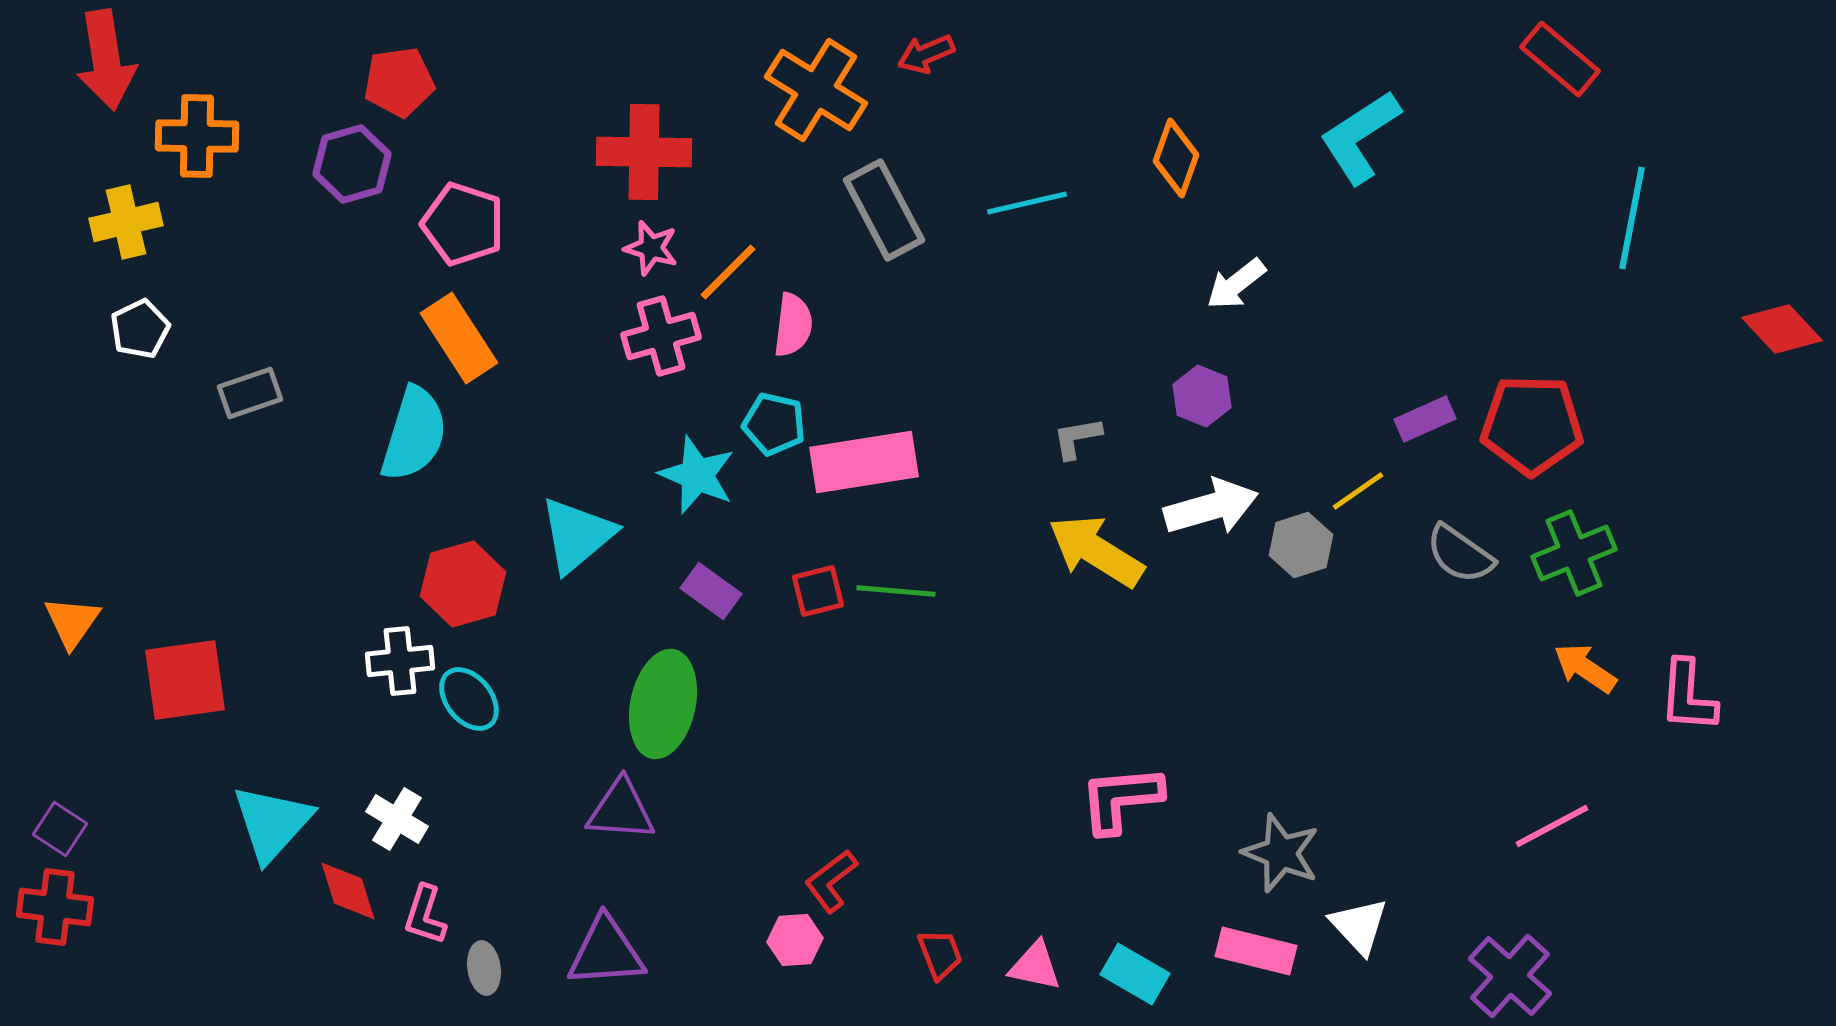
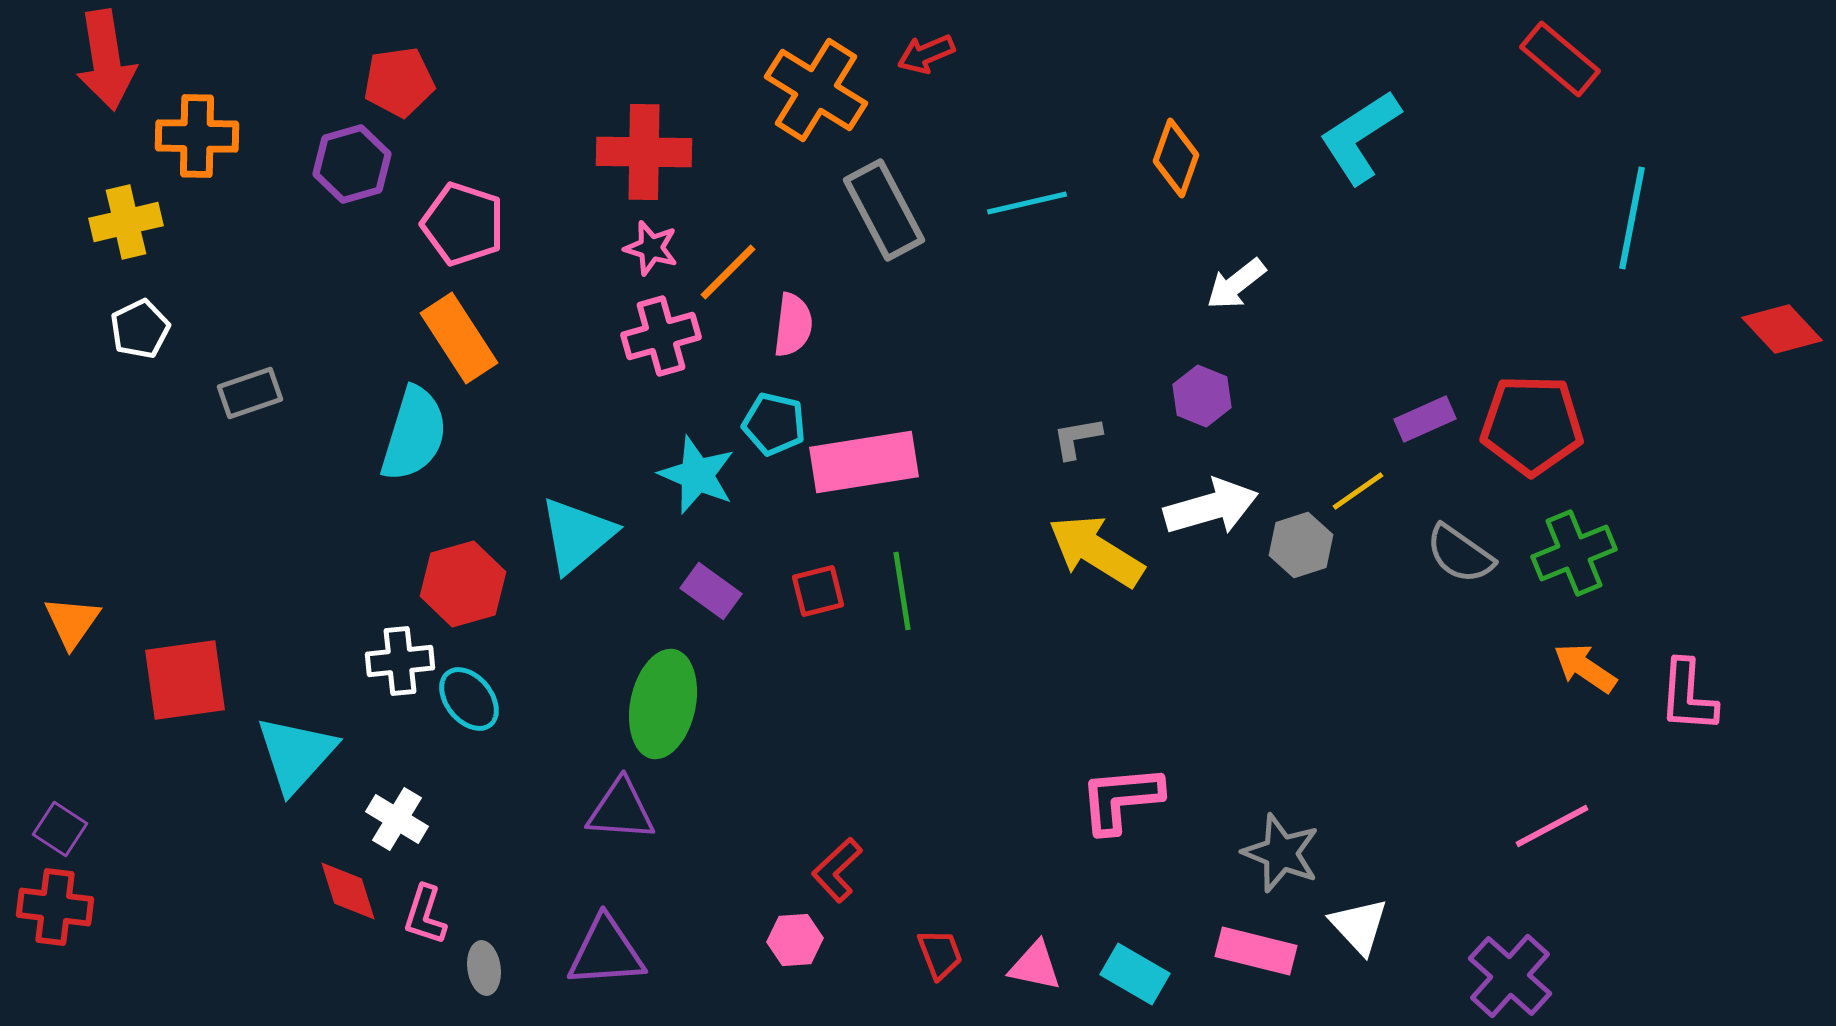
green line at (896, 591): moved 6 px right; rotated 76 degrees clockwise
cyan triangle at (272, 823): moved 24 px right, 69 px up
red L-shape at (831, 881): moved 6 px right, 11 px up; rotated 6 degrees counterclockwise
